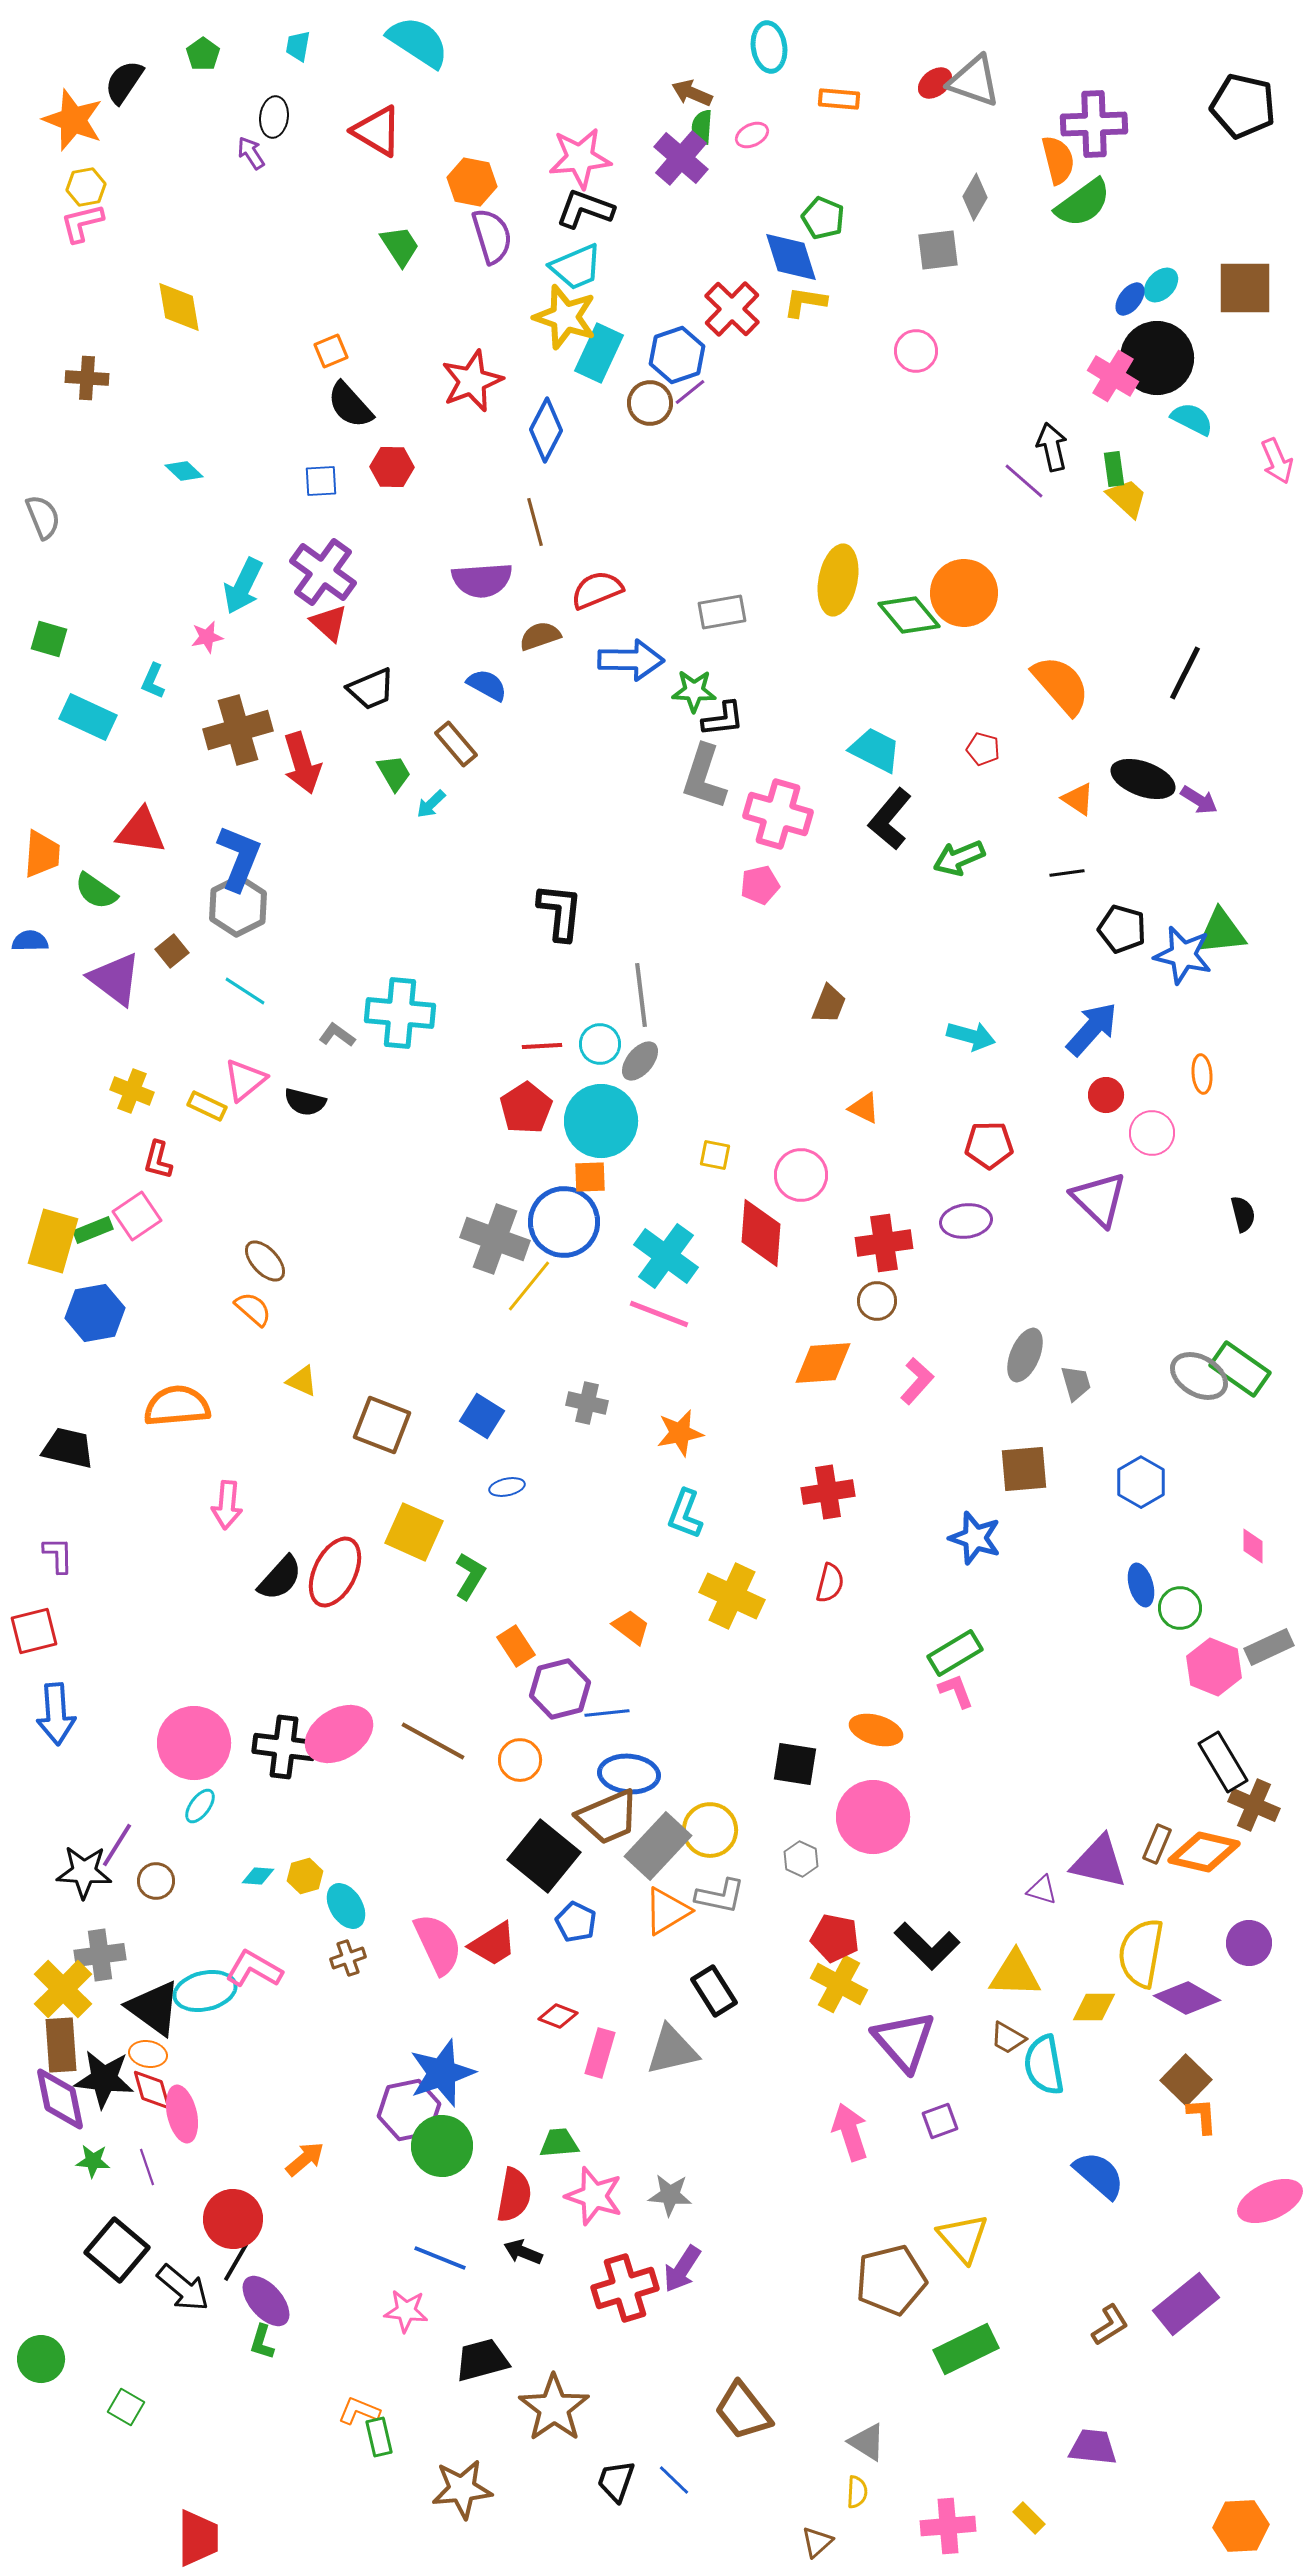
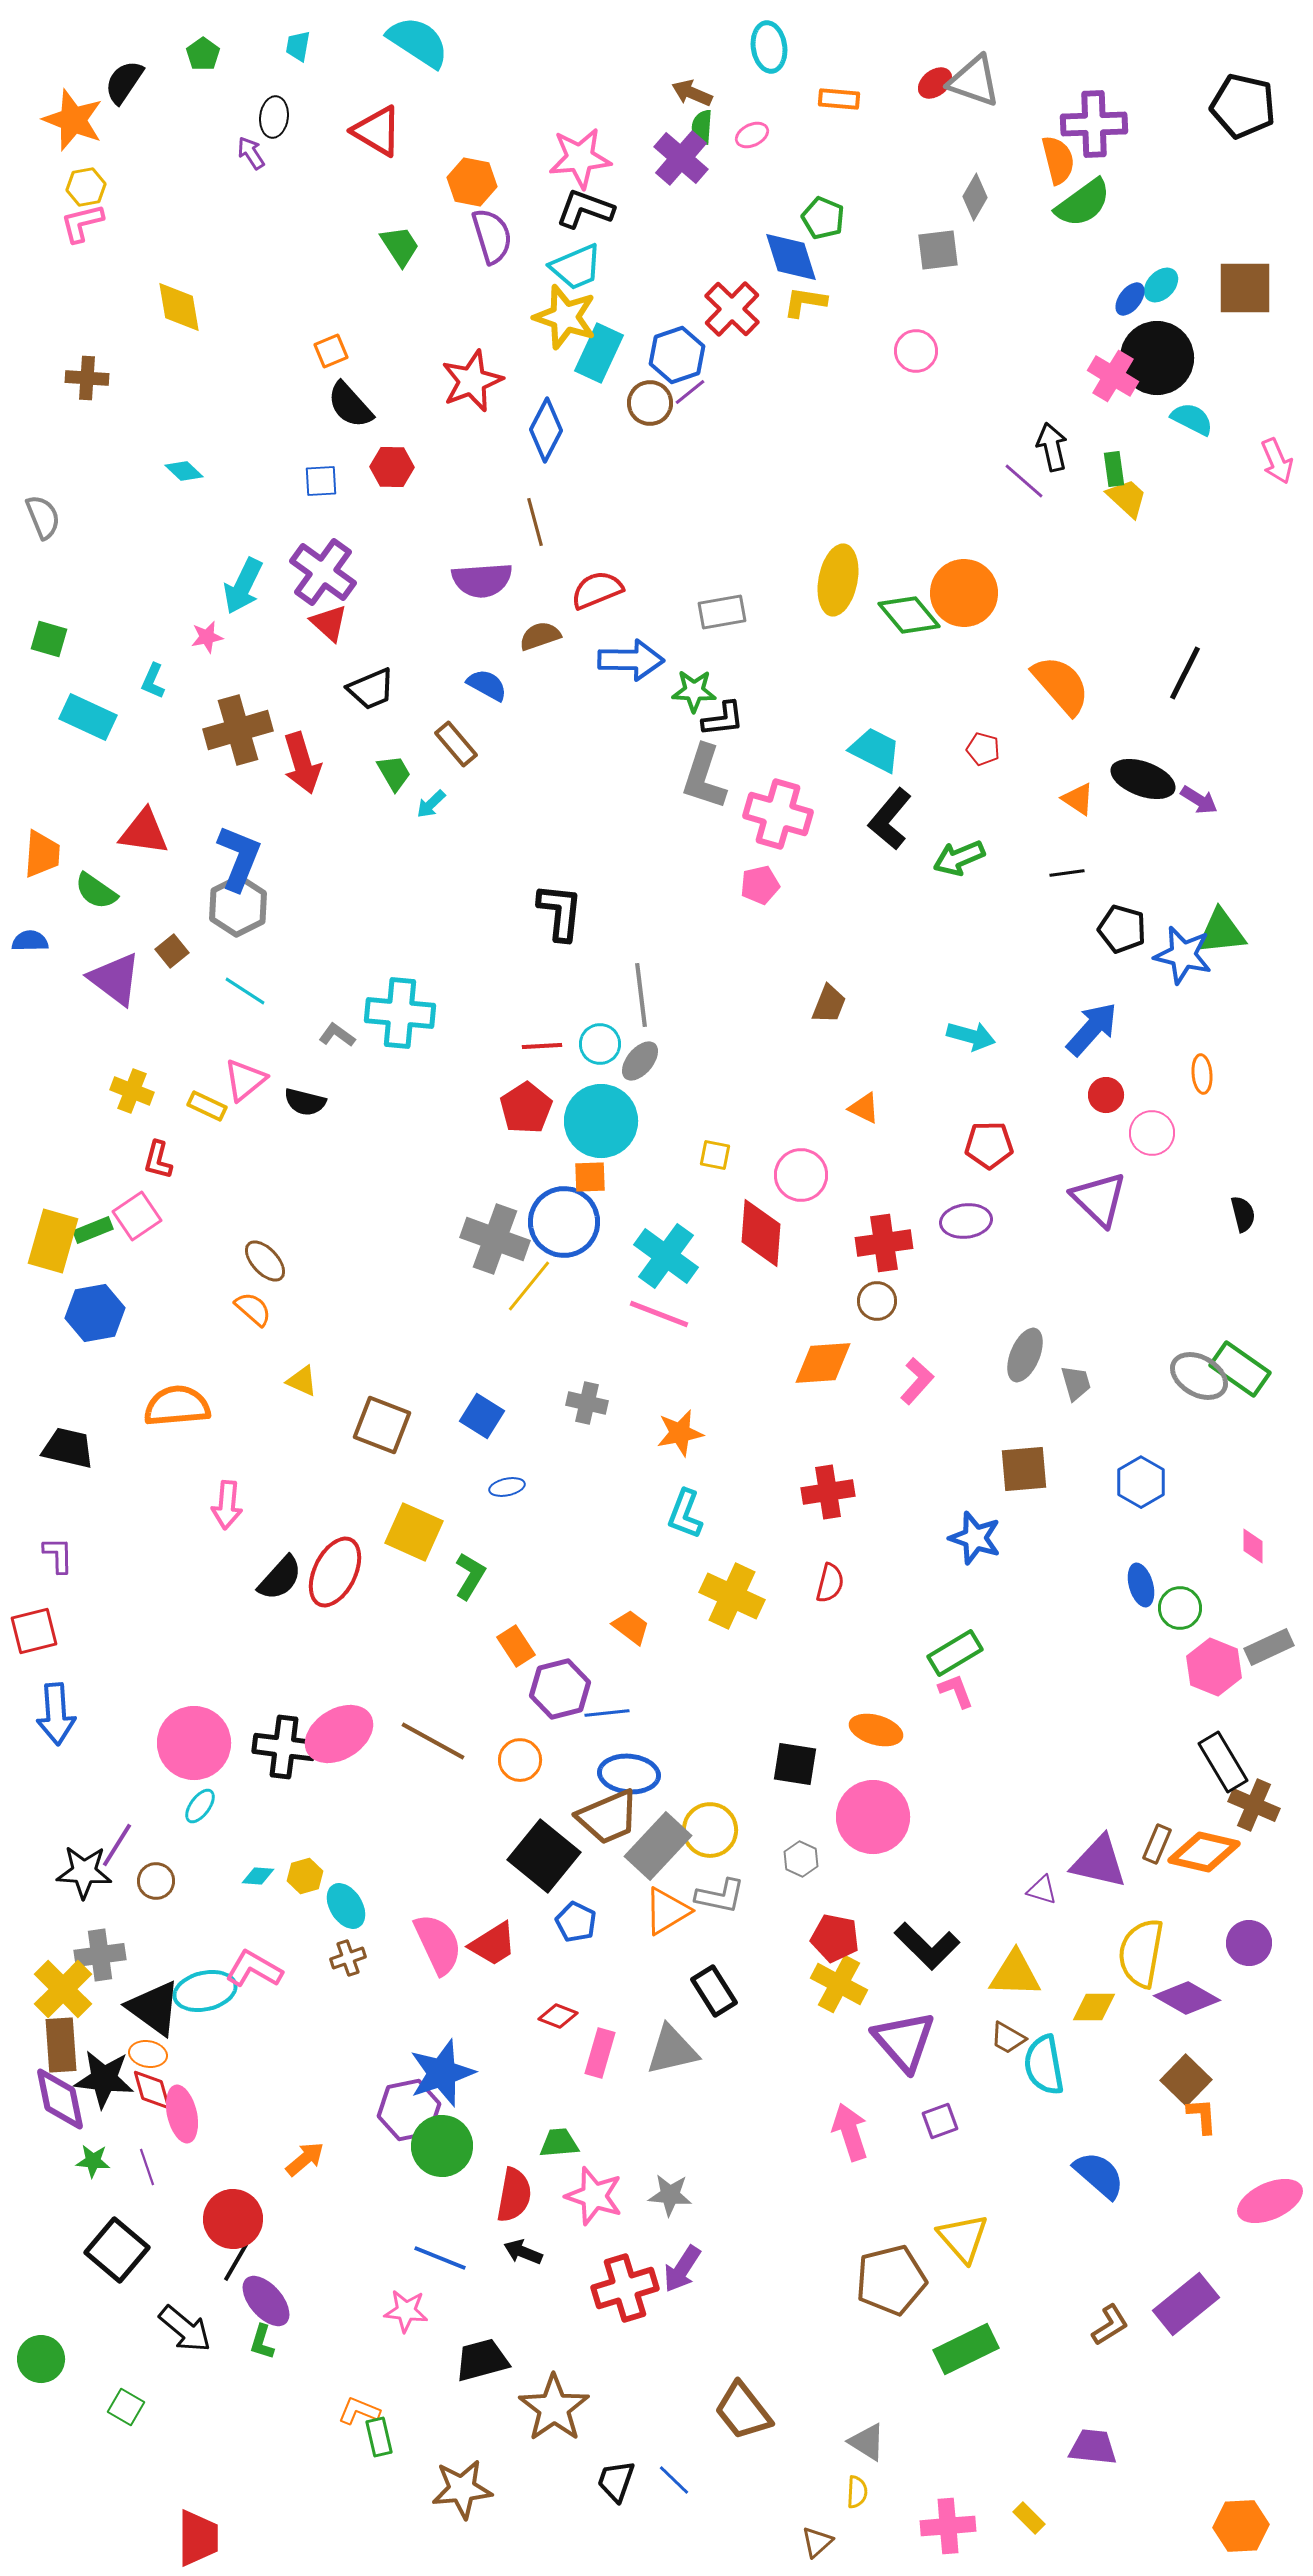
red triangle at (141, 831): moved 3 px right, 1 px down
black arrow at (183, 2288): moved 2 px right, 41 px down
